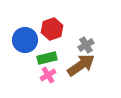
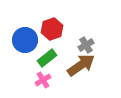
green rectangle: rotated 24 degrees counterclockwise
pink cross: moved 5 px left, 5 px down
